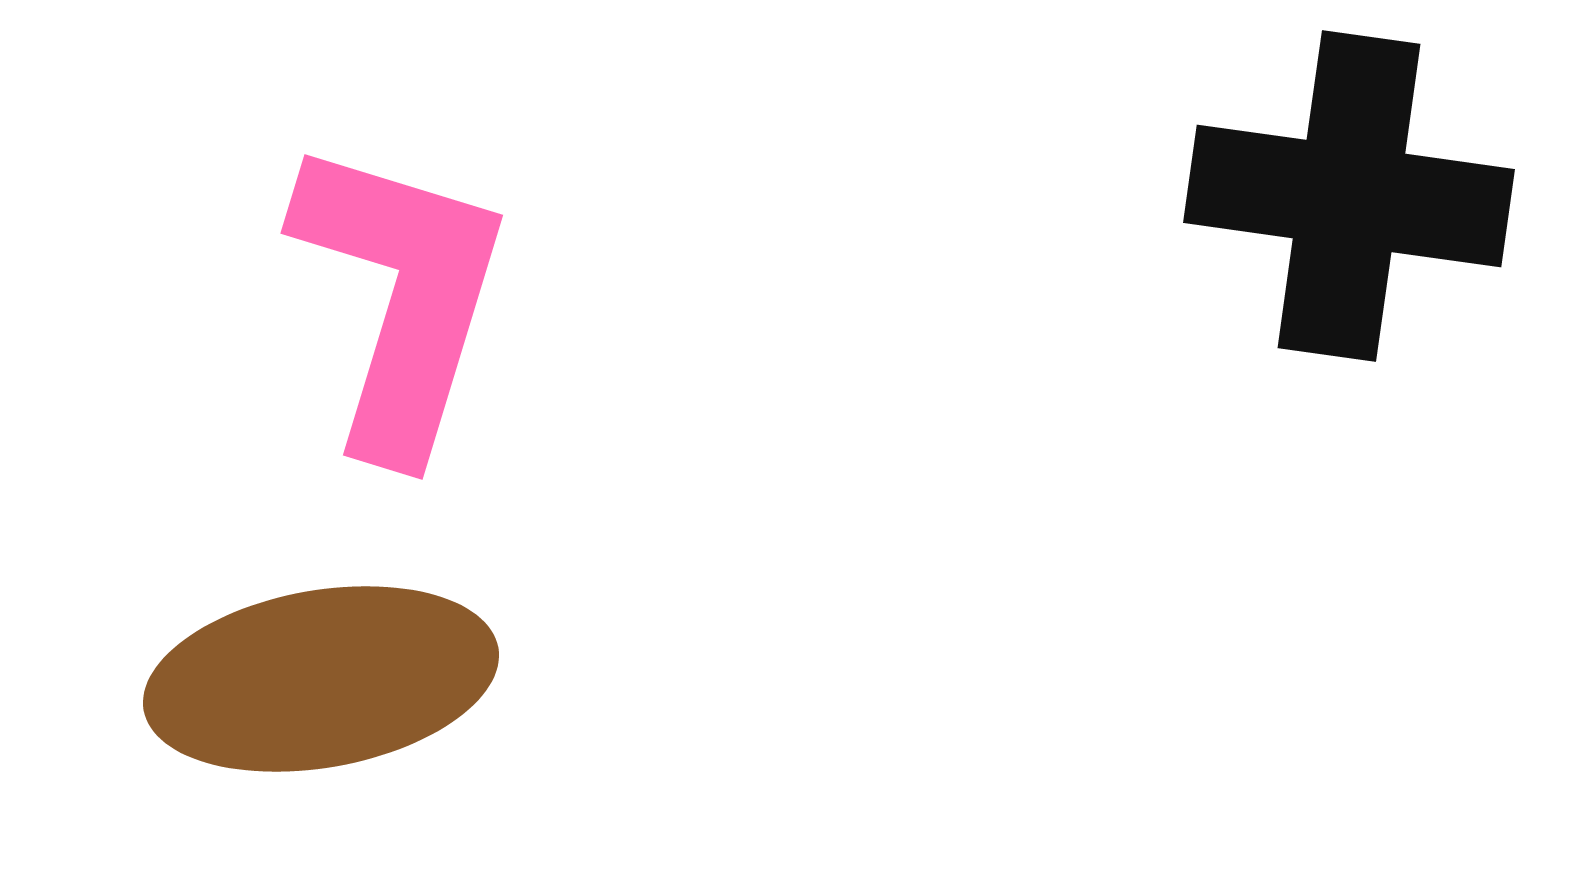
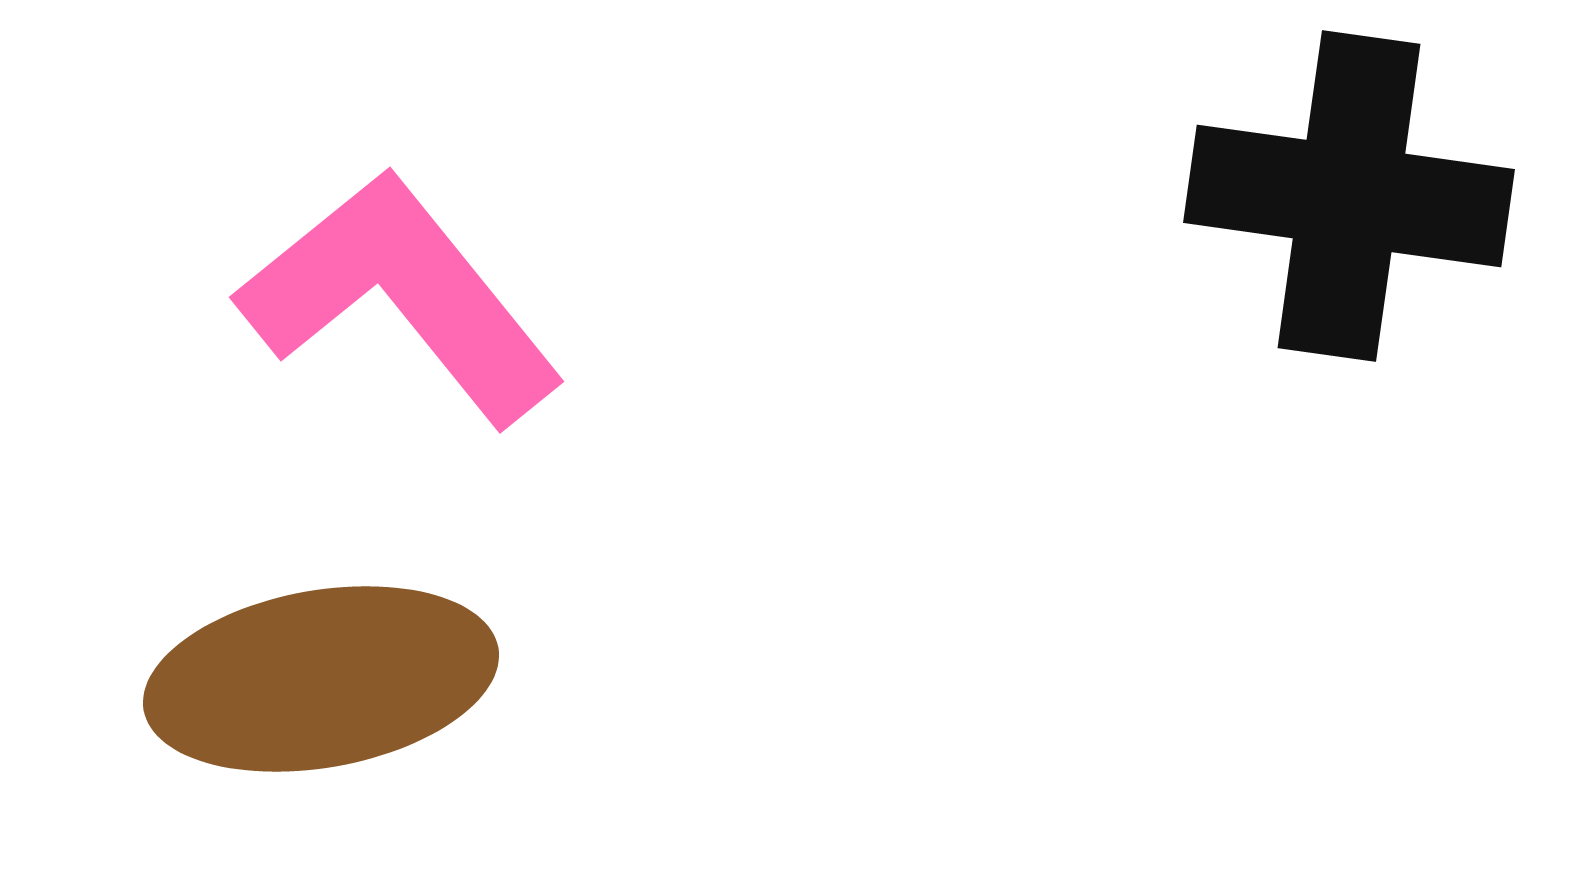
pink L-shape: rotated 56 degrees counterclockwise
